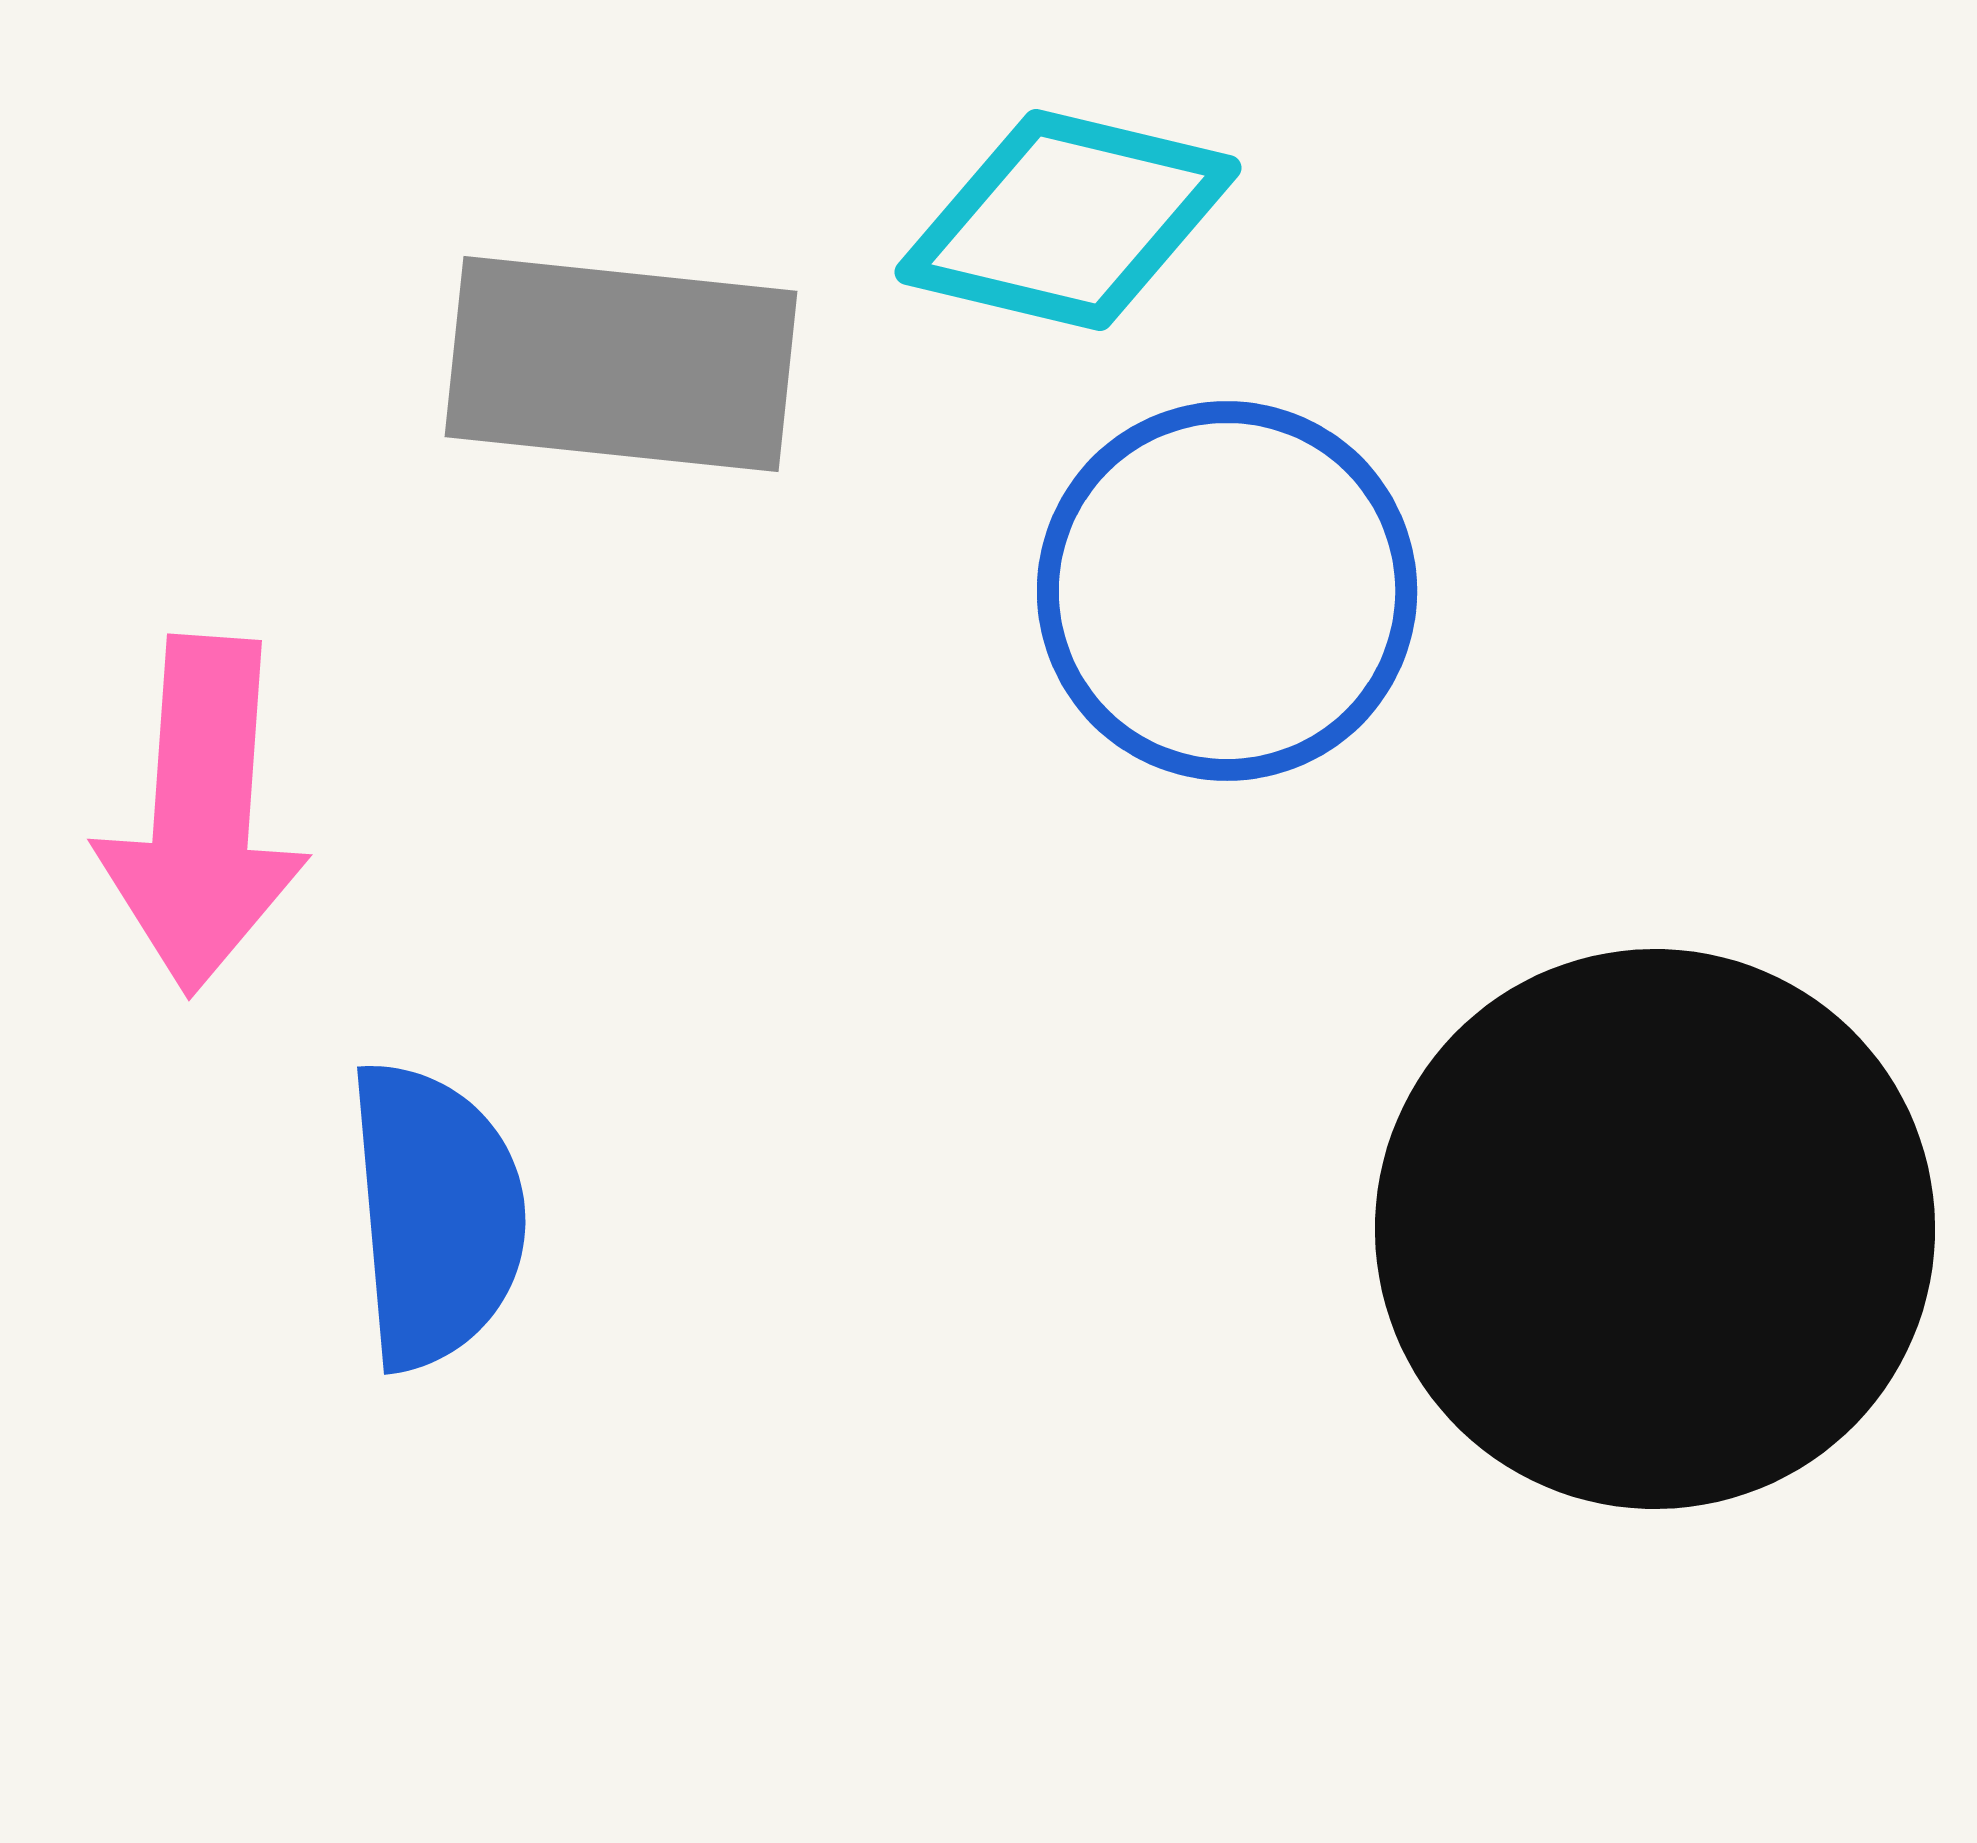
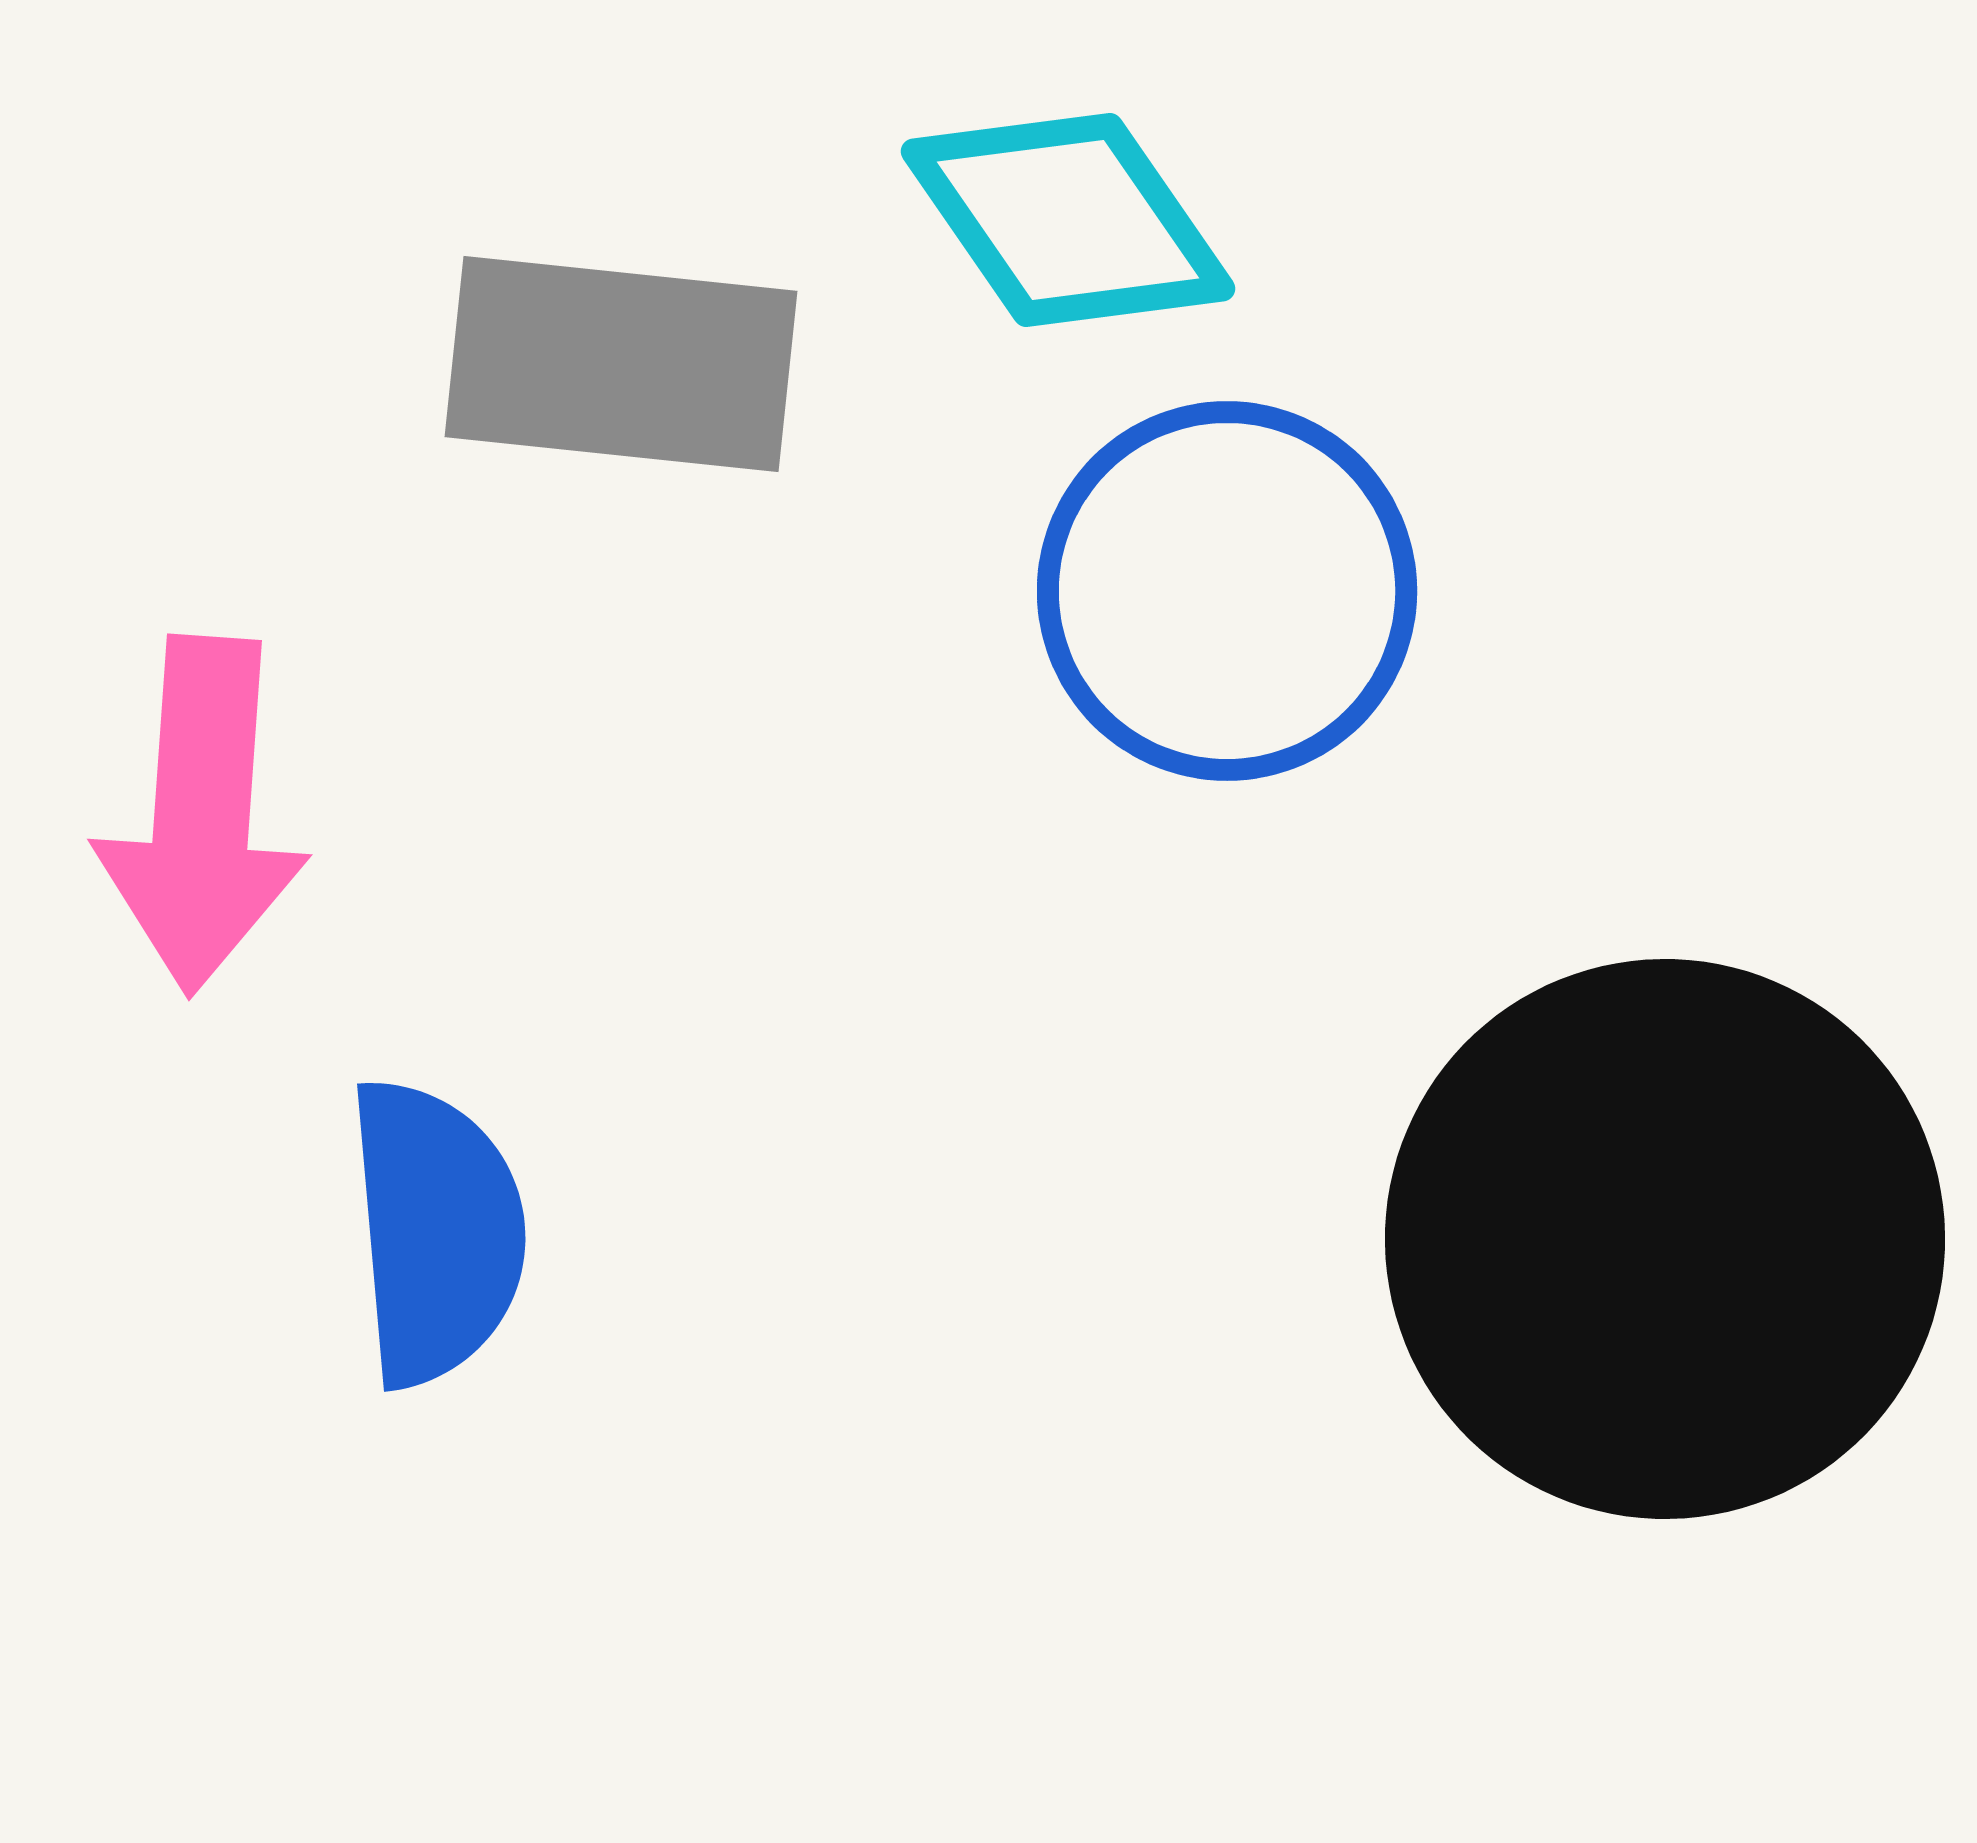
cyan diamond: rotated 42 degrees clockwise
blue semicircle: moved 17 px down
black circle: moved 10 px right, 10 px down
